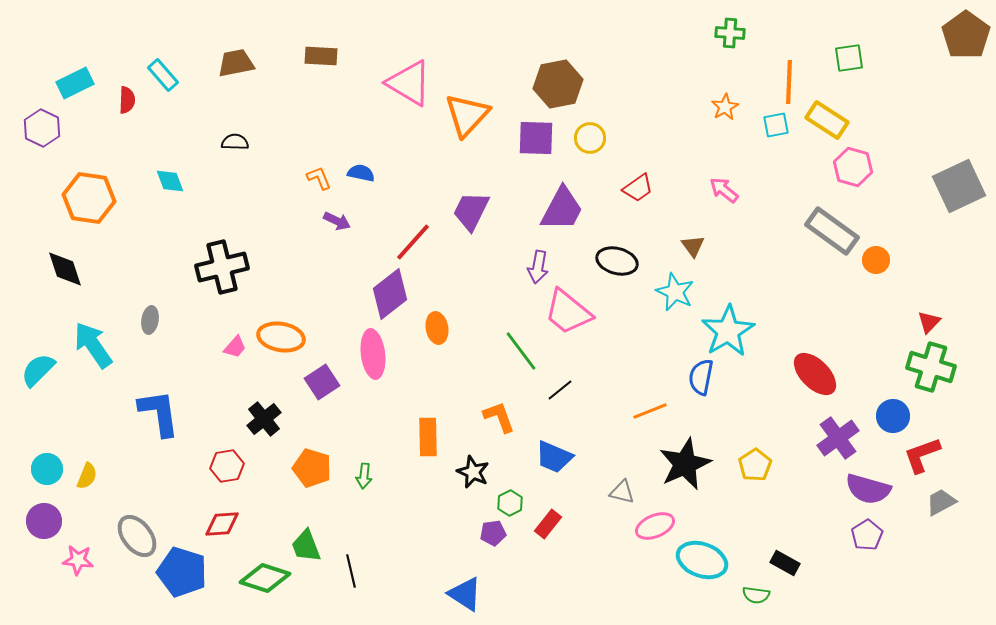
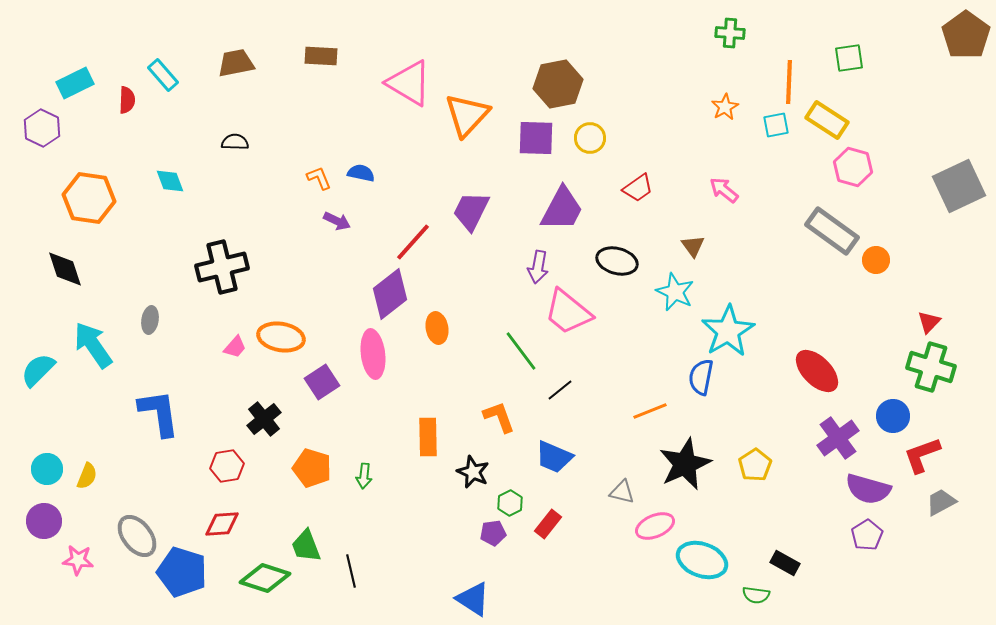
red ellipse at (815, 374): moved 2 px right, 3 px up
blue triangle at (465, 594): moved 8 px right, 5 px down
